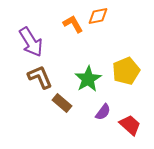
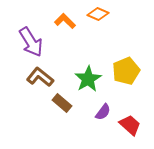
orange diamond: moved 2 px up; rotated 35 degrees clockwise
orange L-shape: moved 8 px left, 3 px up; rotated 15 degrees counterclockwise
brown L-shape: rotated 28 degrees counterclockwise
